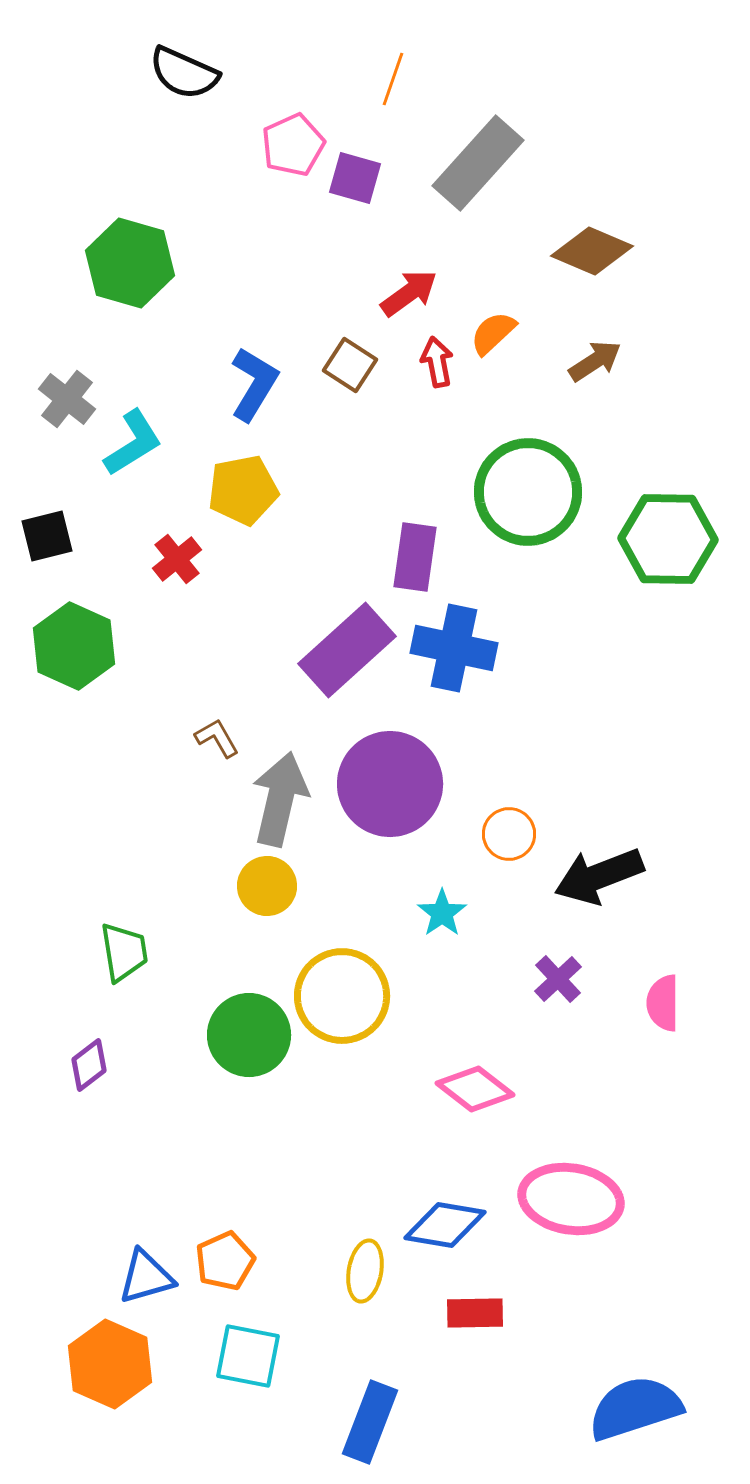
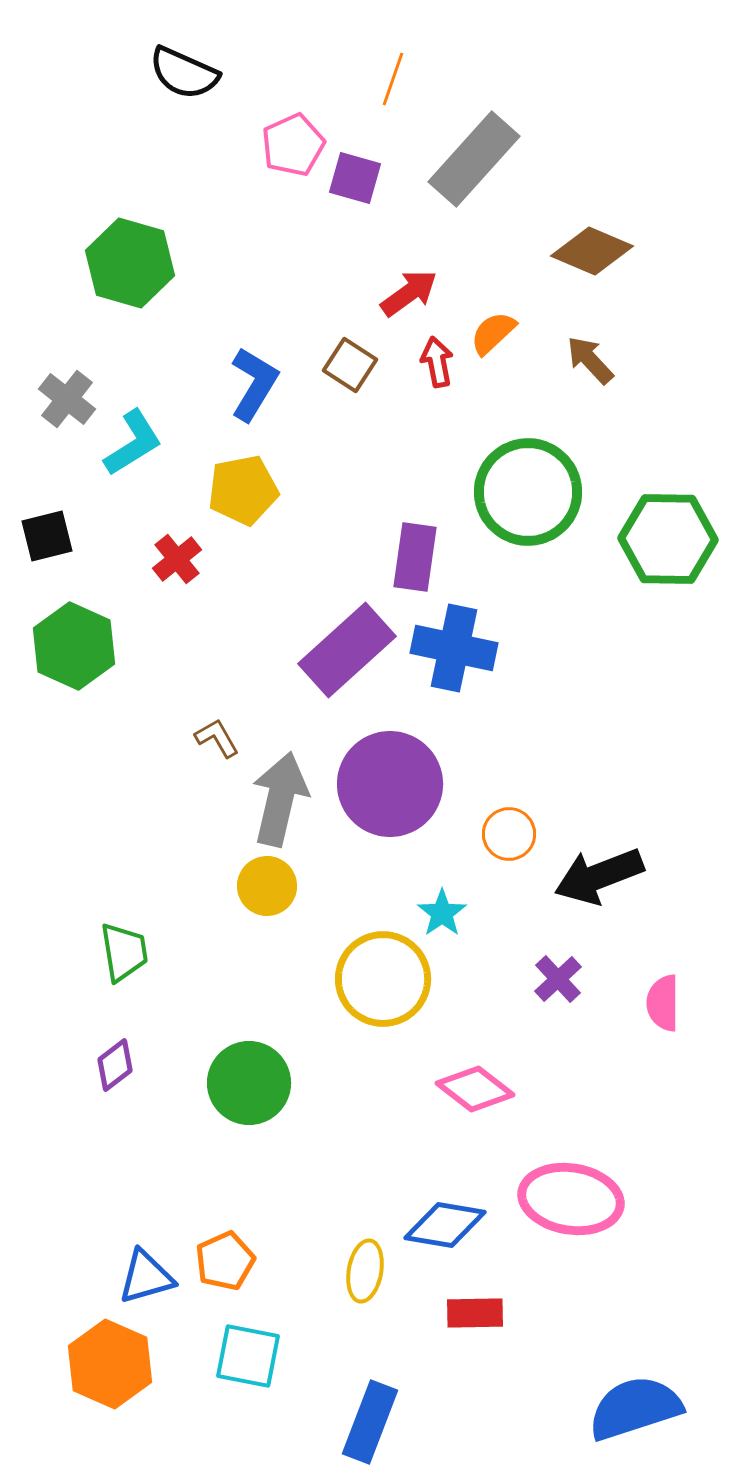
gray rectangle at (478, 163): moved 4 px left, 4 px up
brown arrow at (595, 361): moved 5 px left, 1 px up; rotated 100 degrees counterclockwise
yellow circle at (342, 996): moved 41 px right, 17 px up
green circle at (249, 1035): moved 48 px down
purple diamond at (89, 1065): moved 26 px right
